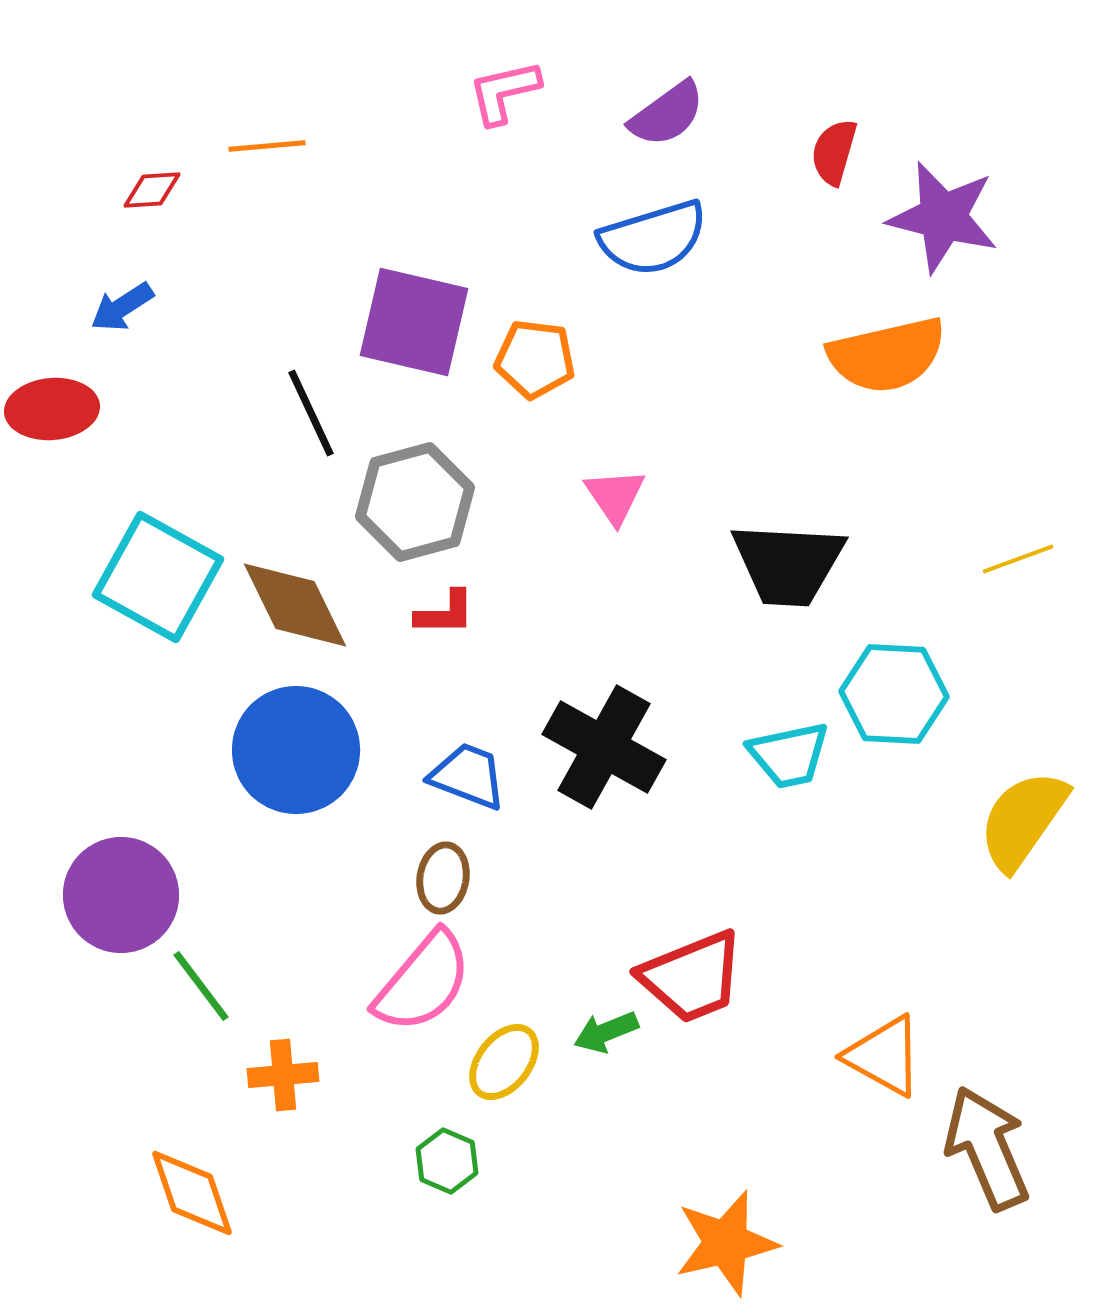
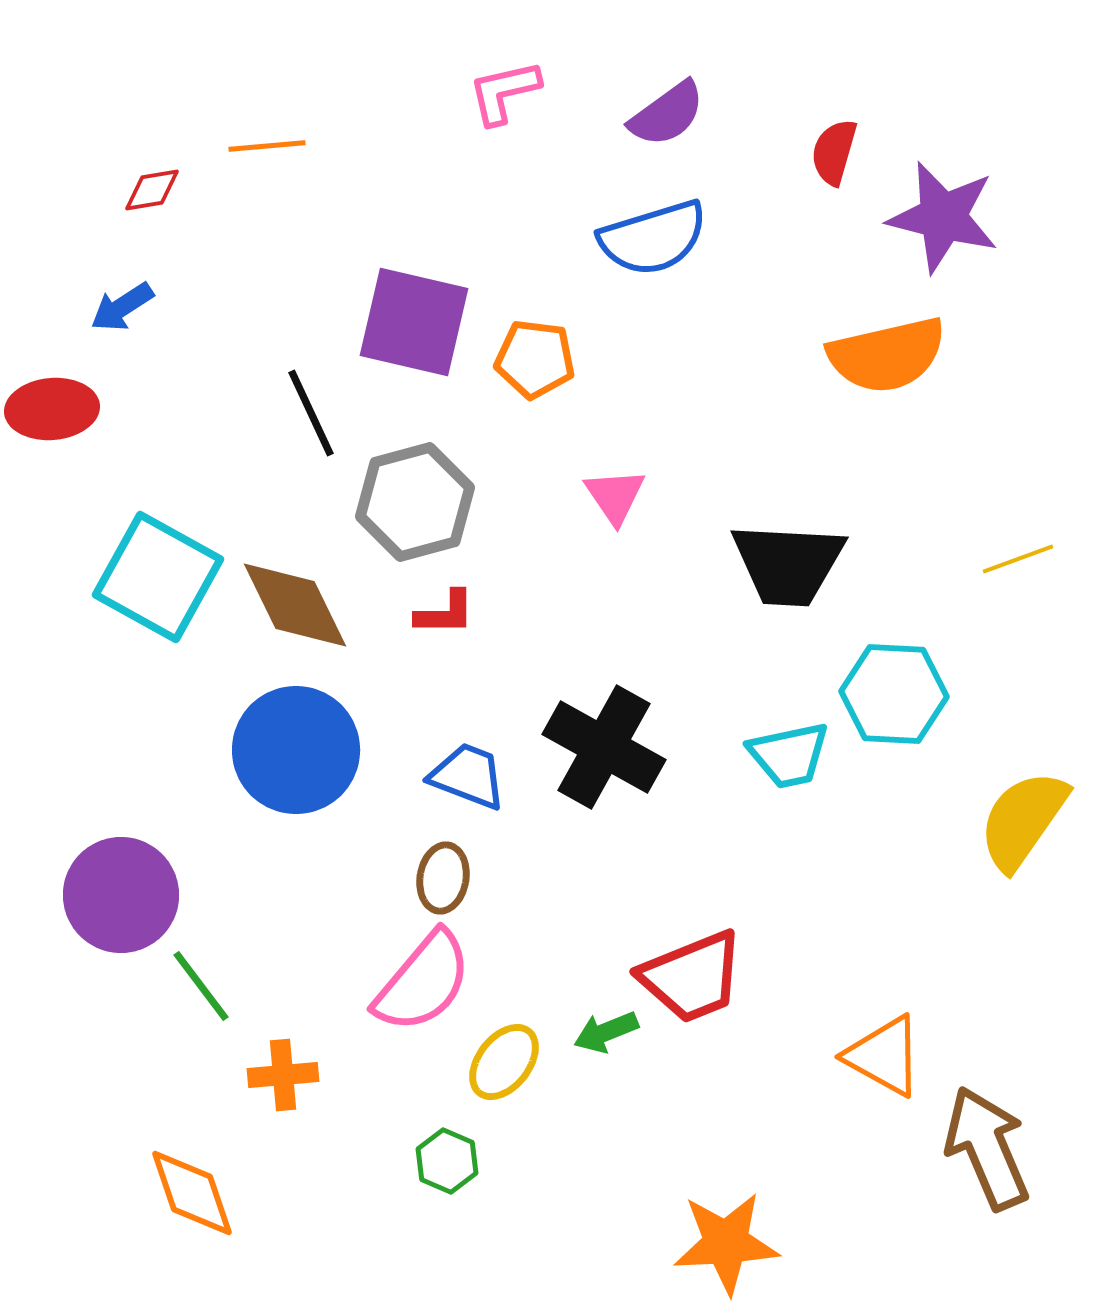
red diamond: rotated 6 degrees counterclockwise
orange star: rotated 10 degrees clockwise
